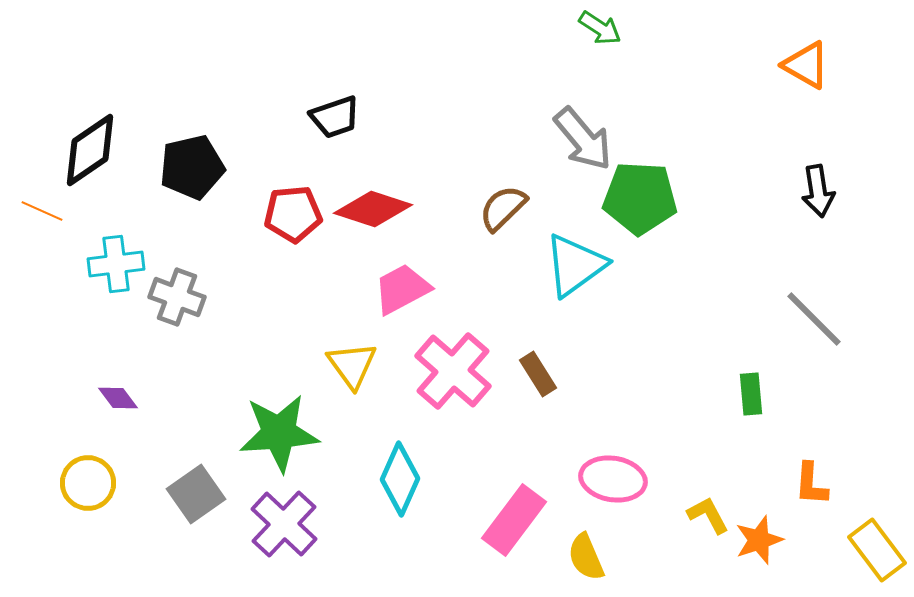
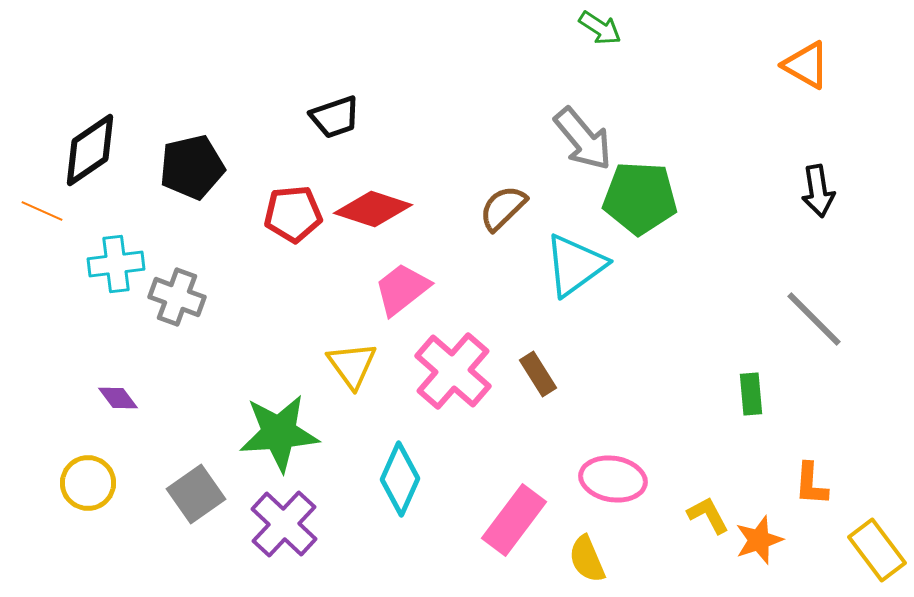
pink trapezoid: rotated 10 degrees counterclockwise
yellow semicircle: moved 1 px right, 2 px down
